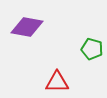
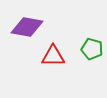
red triangle: moved 4 px left, 26 px up
